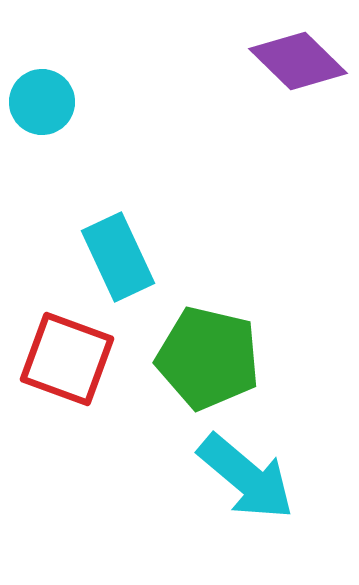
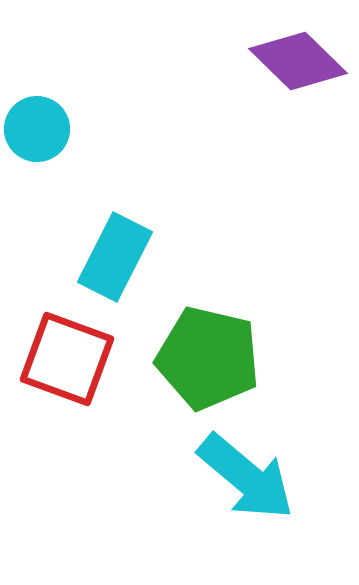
cyan circle: moved 5 px left, 27 px down
cyan rectangle: moved 3 px left; rotated 52 degrees clockwise
